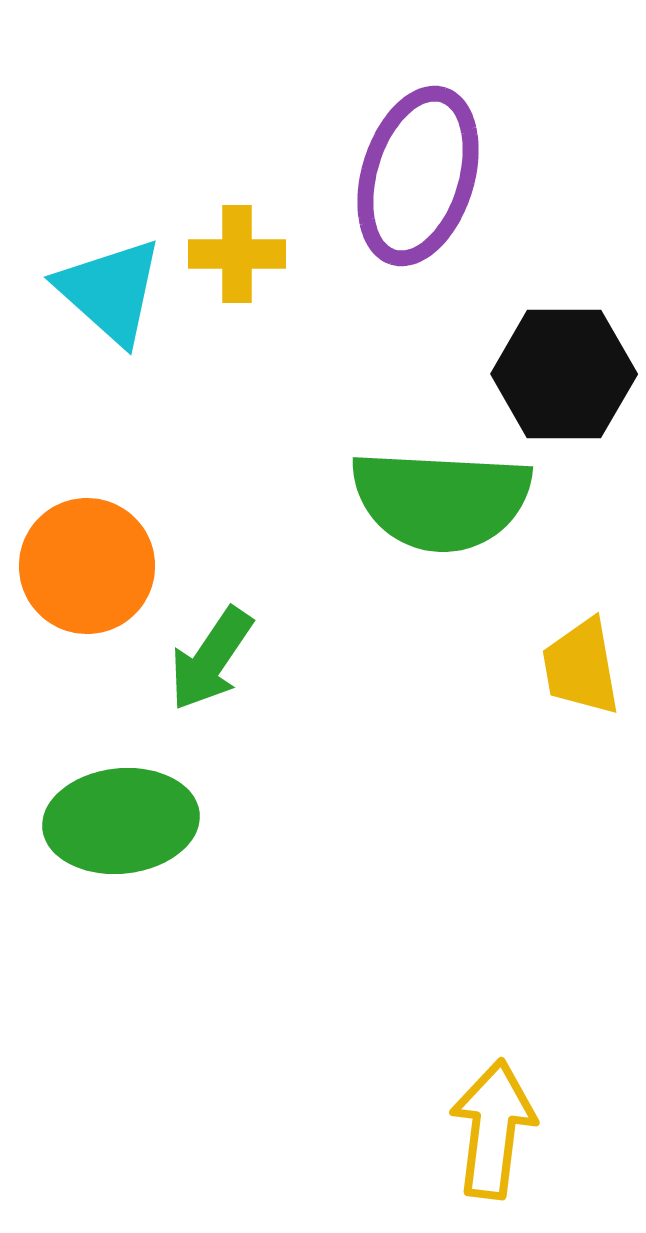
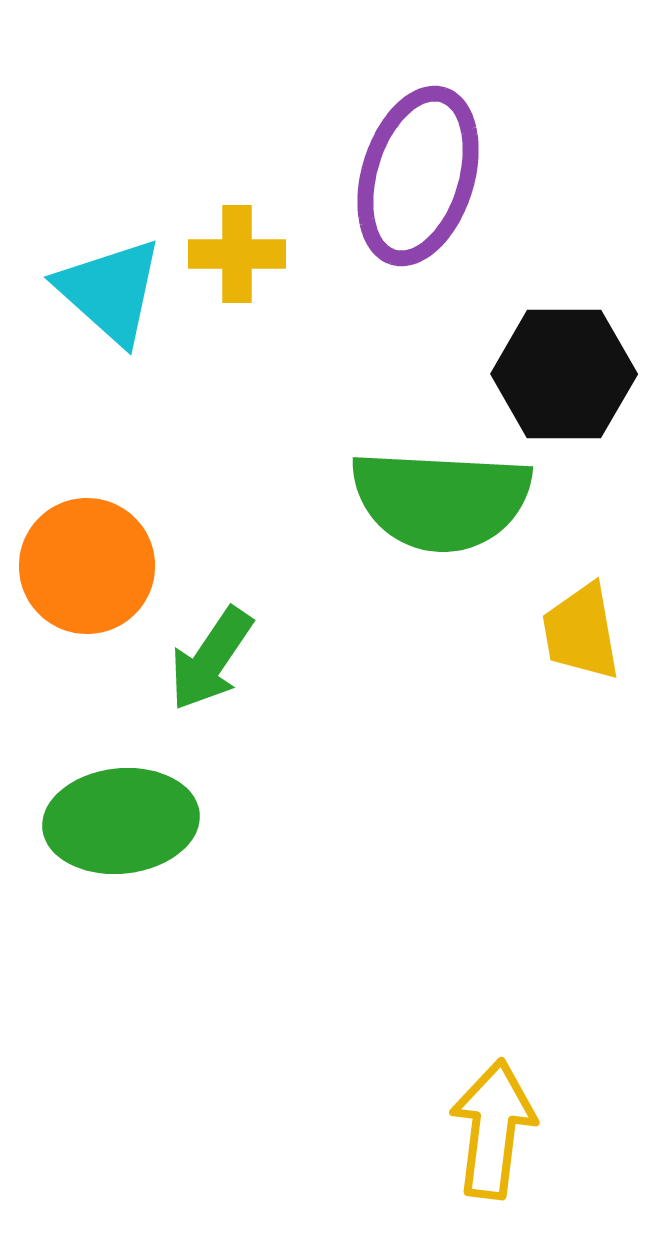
yellow trapezoid: moved 35 px up
